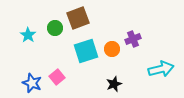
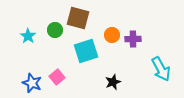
brown square: rotated 35 degrees clockwise
green circle: moved 2 px down
cyan star: moved 1 px down
purple cross: rotated 21 degrees clockwise
orange circle: moved 14 px up
cyan arrow: rotated 75 degrees clockwise
black star: moved 1 px left, 2 px up
